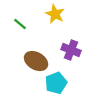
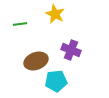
green line: rotated 48 degrees counterclockwise
brown ellipse: rotated 50 degrees counterclockwise
cyan pentagon: moved 2 px up; rotated 15 degrees clockwise
